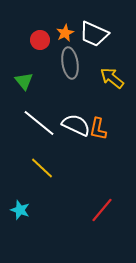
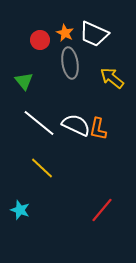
orange star: rotated 18 degrees counterclockwise
